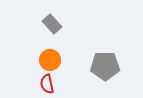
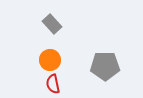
red semicircle: moved 6 px right
